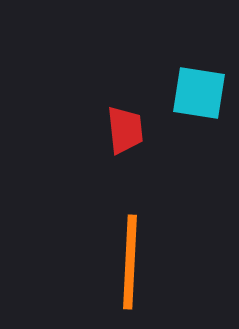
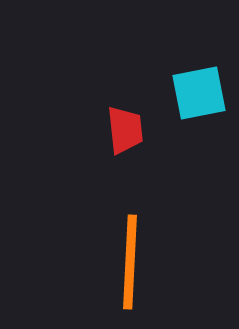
cyan square: rotated 20 degrees counterclockwise
